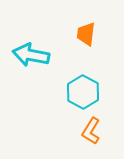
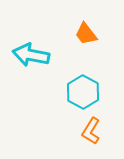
orange trapezoid: rotated 45 degrees counterclockwise
